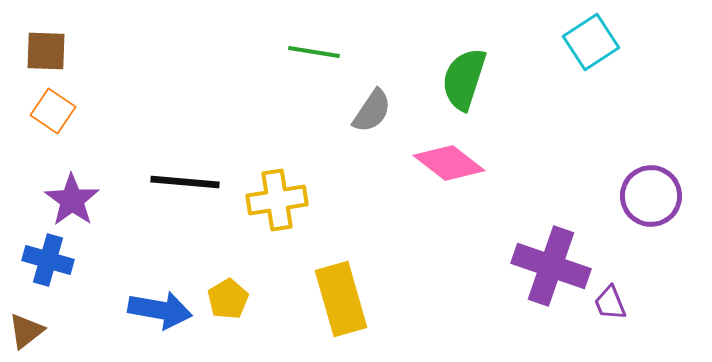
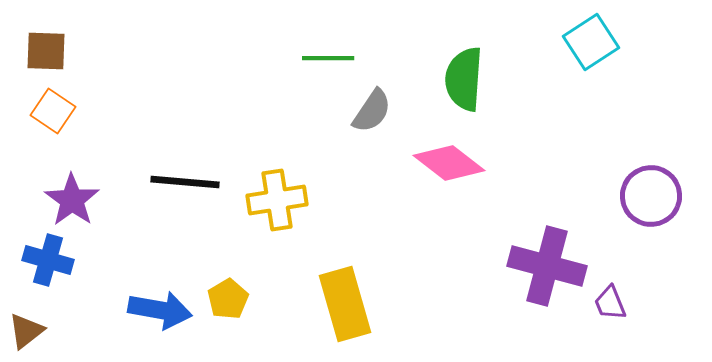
green line: moved 14 px right, 6 px down; rotated 9 degrees counterclockwise
green semicircle: rotated 14 degrees counterclockwise
purple cross: moved 4 px left; rotated 4 degrees counterclockwise
yellow rectangle: moved 4 px right, 5 px down
